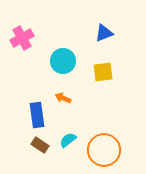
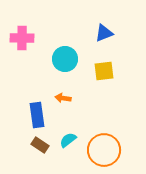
pink cross: rotated 30 degrees clockwise
cyan circle: moved 2 px right, 2 px up
yellow square: moved 1 px right, 1 px up
orange arrow: rotated 14 degrees counterclockwise
